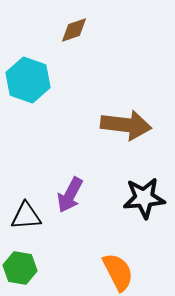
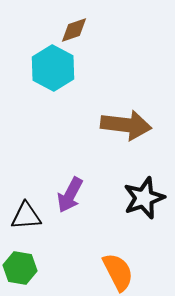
cyan hexagon: moved 25 px right, 12 px up; rotated 9 degrees clockwise
black star: rotated 15 degrees counterclockwise
